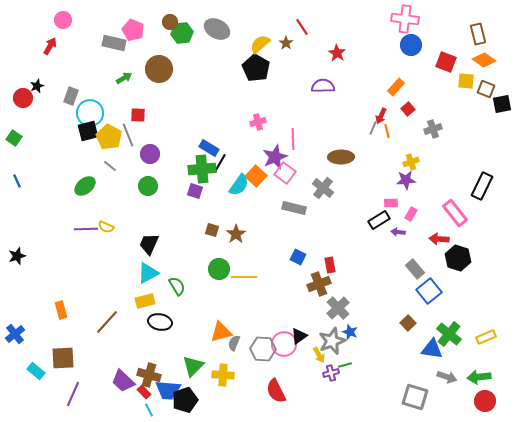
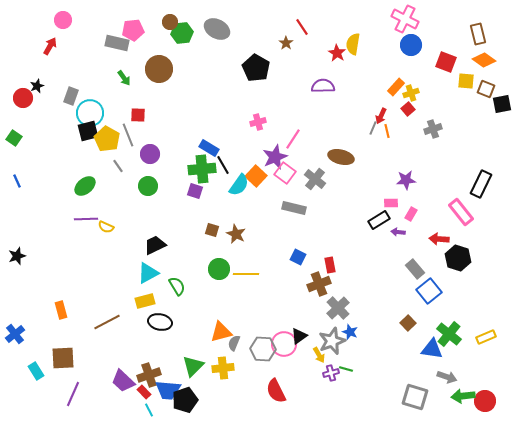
pink cross at (405, 19): rotated 20 degrees clockwise
pink pentagon at (133, 30): rotated 30 degrees counterclockwise
gray rectangle at (114, 43): moved 3 px right
yellow semicircle at (260, 44): moved 93 px right; rotated 40 degrees counterclockwise
green arrow at (124, 78): rotated 84 degrees clockwise
yellow pentagon at (109, 137): moved 2 px left, 2 px down
pink line at (293, 139): rotated 35 degrees clockwise
brown ellipse at (341, 157): rotated 15 degrees clockwise
yellow cross at (411, 162): moved 69 px up
black line at (220, 163): moved 3 px right, 2 px down; rotated 60 degrees counterclockwise
gray line at (110, 166): moved 8 px right; rotated 16 degrees clockwise
black rectangle at (482, 186): moved 1 px left, 2 px up
gray cross at (323, 188): moved 8 px left, 9 px up
pink rectangle at (455, 213): moved 6 px right, 1 px up
purple line at (86, 229): moved 10 px up
brown star at (236, 234): rotated 12 degrees counterclockwise
black trapezoid at (149, 244): moved 6 px right, 1 px down; rotated 40 degrees clockwise
yellow line at (244, 277): moved 2 px right, 3 px up
brown line at (107, 322): rotated 20 degrees clockwise
green line at (345, 365): moved 1 px right, 4 px down; rotated 32 degrees clockwise
cyan rectangle at (36, 371): rotated 18 degrees clockwise
brown cross at (149, 375): rotated 35 degrees counterclockwise
yellow cross at (223, 375): moved 7 px up; rotated 10 degrees counterclockwise
green arrow at (479, 377): moved 16 px left, 19 px down
